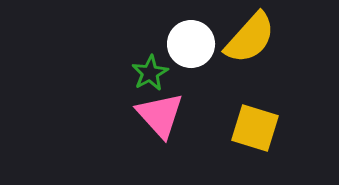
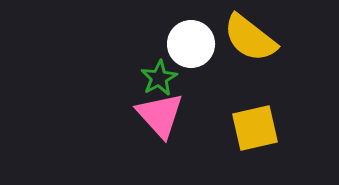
yellow semicircle: rotated 86 degrees clockwise
green star: moved 9 px right, 5 px down
yellow square: rotated 30 degrees counterclockwise
